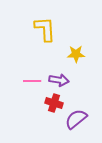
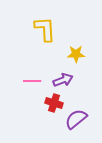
purple arrow: moved 4 px right; rotated 30 degrees counterclockwise
